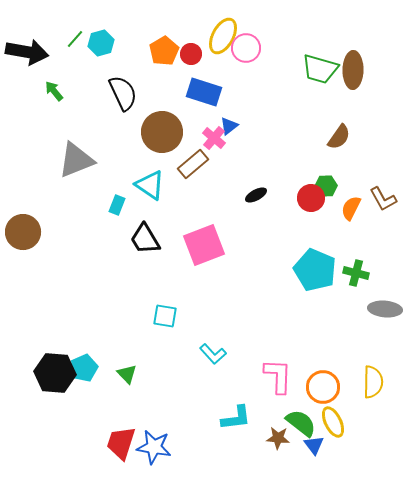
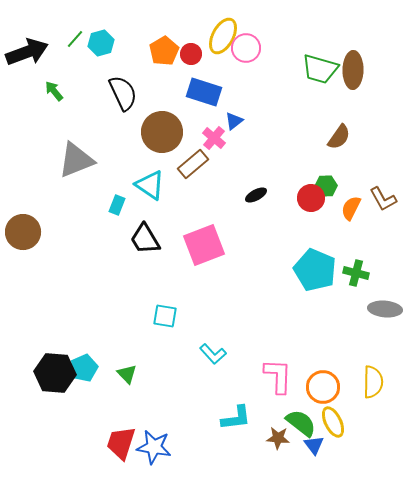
black arrow at (27, 52): rotated 30 degrees counterclockwise
blue triangle at (229, 126): moved 5 px right, 5 px up
